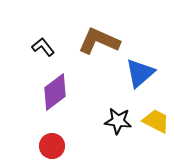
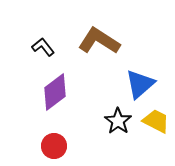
brown L-shape: rotated 9 degrees clockwise
blue triangle: moved 11 px down
black star: rotated 28 degrees clockwise
red circle: moved 2 px right
